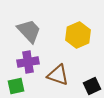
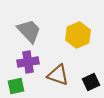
black square: moved 1 px left, 4 px up
